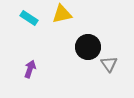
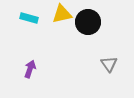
cyan rectangle: rotated 18 degrees counterclockwise
black circle: moved 25 px up
